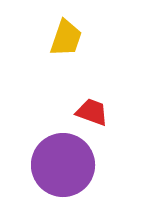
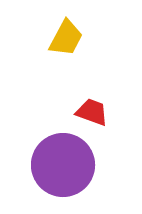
yellow trapezoid: rotated 9 degrees clockwise
